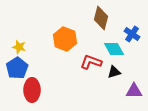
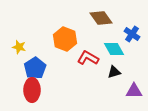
brown diamond: rotated 50 degrees counterclockwise
red L-shape: moved 3 px left, 4 px up; rotated 10 degrees clockwise
blue pentagon: moved 18 px right
